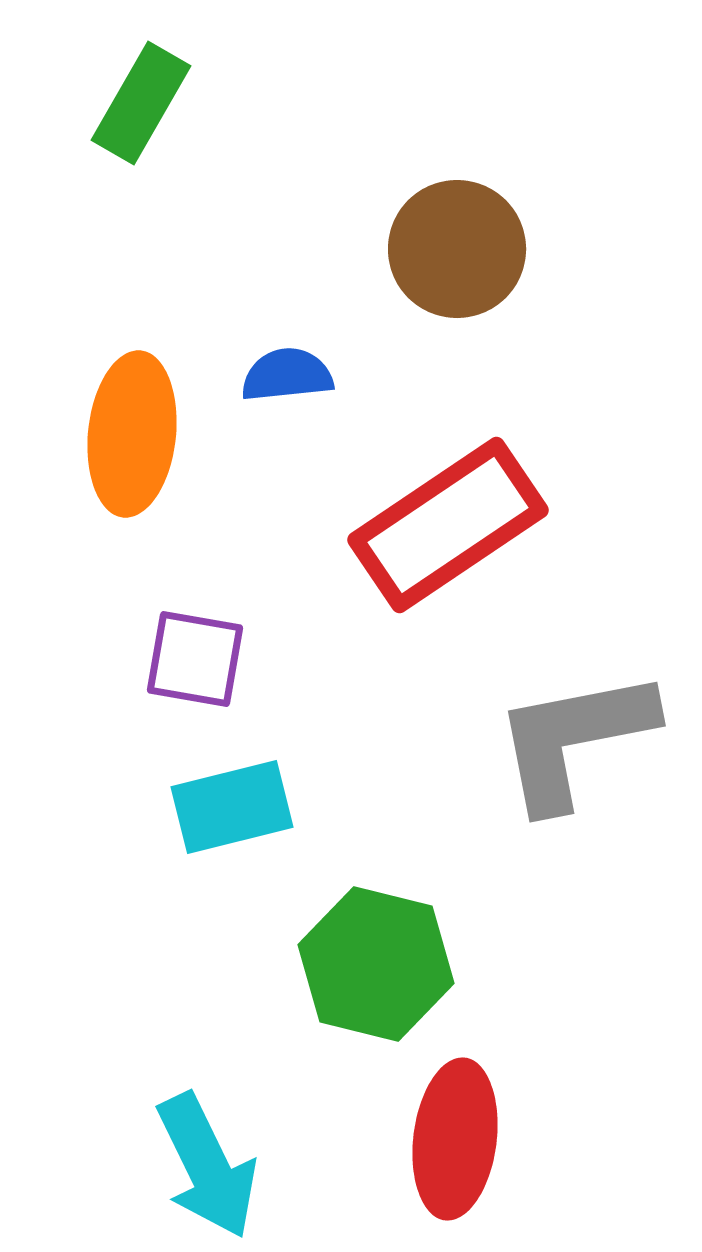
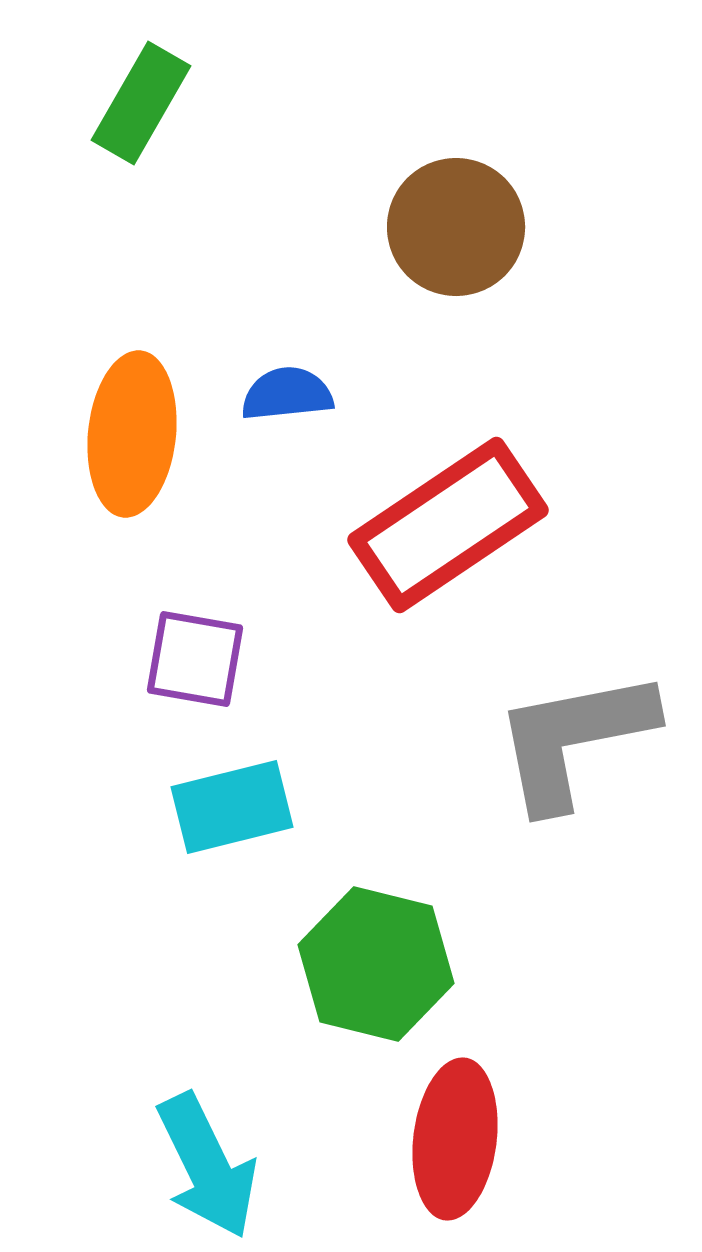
brown circle: moved 1 px left, 22 px up
blue semicircle: moved 19 px down
